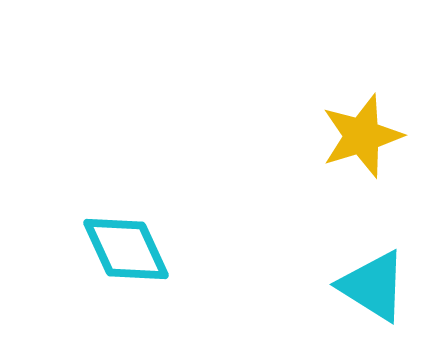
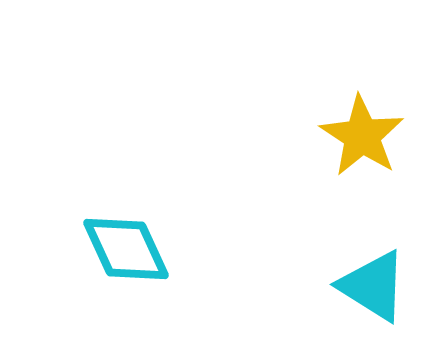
yellow star: rotated 22 degrees counterclockwise
